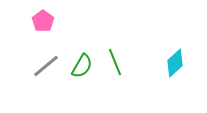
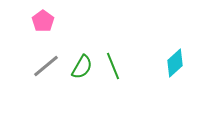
green line: moved 2 px left, 4 px down
green semicircle: moved 1 px down
